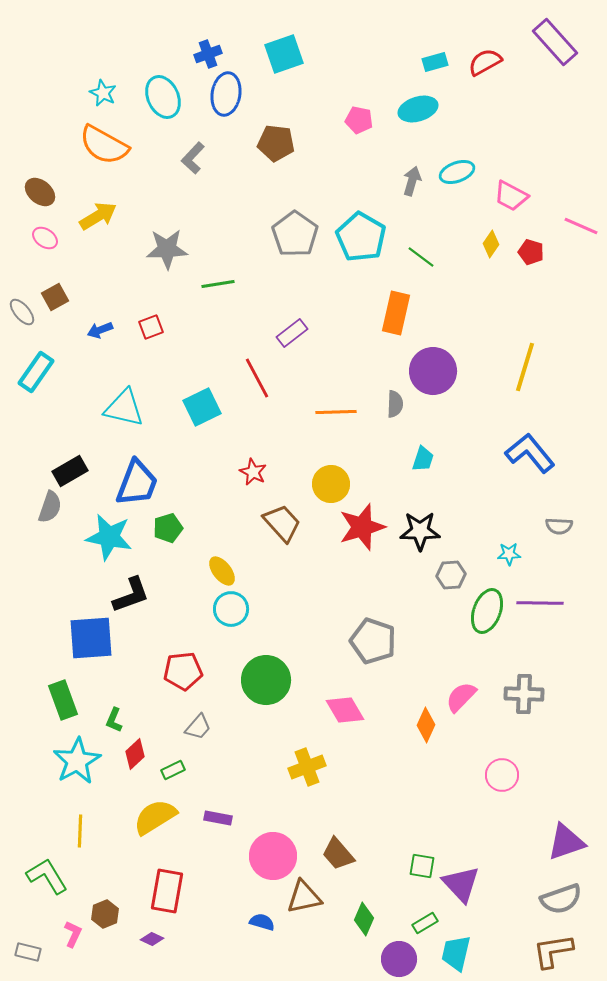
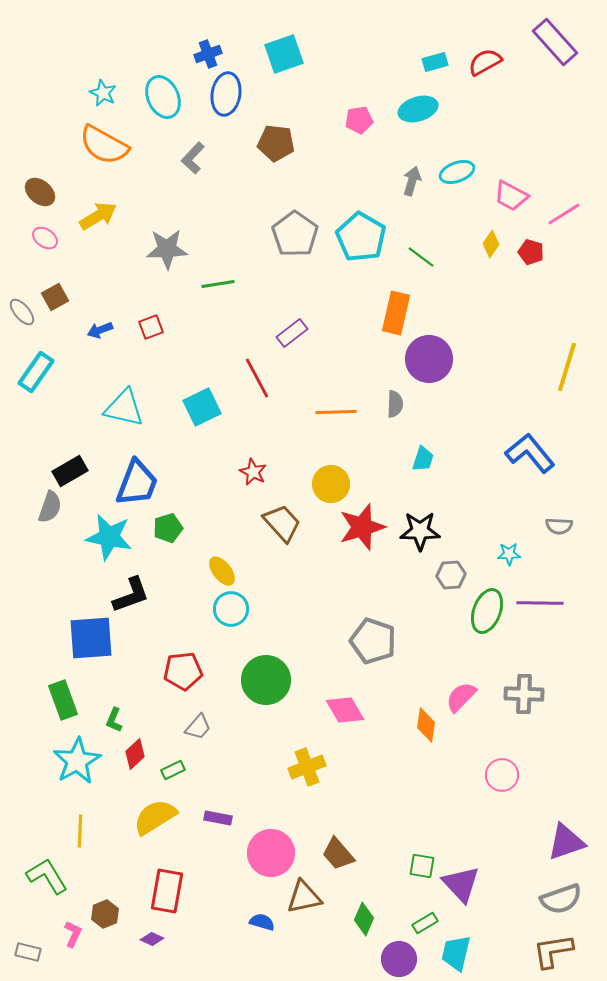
pink pentagon at (359, 120): rotated 20 degrees counterclockwise
pink line at (581, 226): moved 17 px left, 12 px up; rotated 56 degrees counterclockwise
yellow line at (525, 367): moved 42 px right
purple circle at (433, 371): moved 4 px left, 12 px up
orange diamond at (426, 725): rotated 16 degrees counterclockwise
pink circle at (273, 856): moved 2 px left, 3 px up
